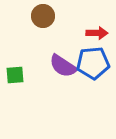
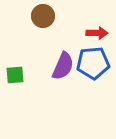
purple semicircle: rotated 100 degrees counterclockwise
